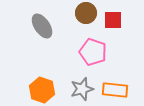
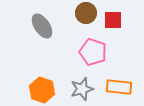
orange rectangle: moved 4 px right, 3 px up
